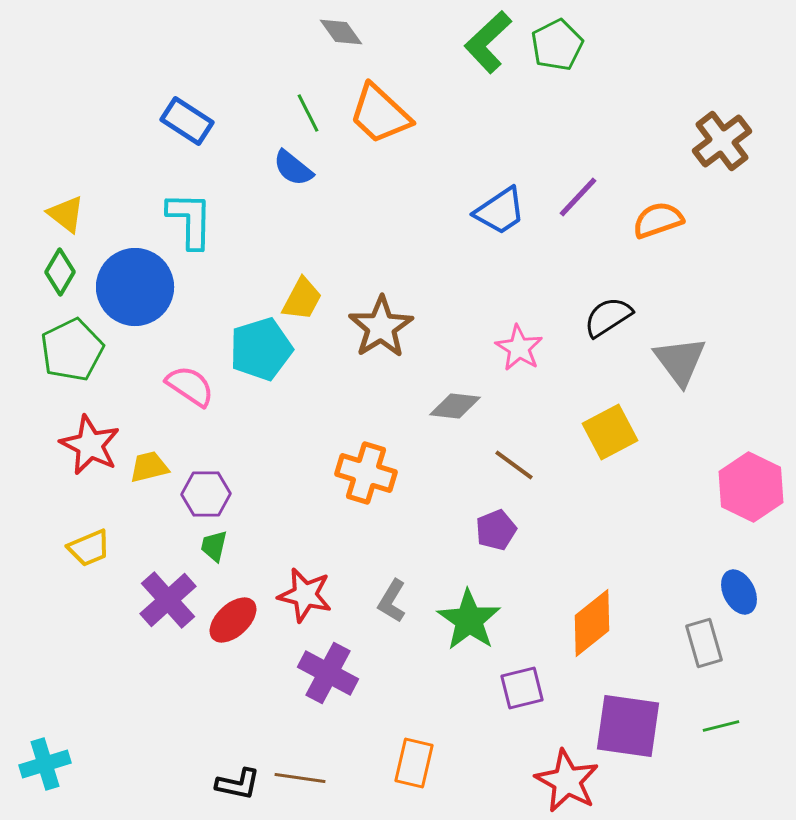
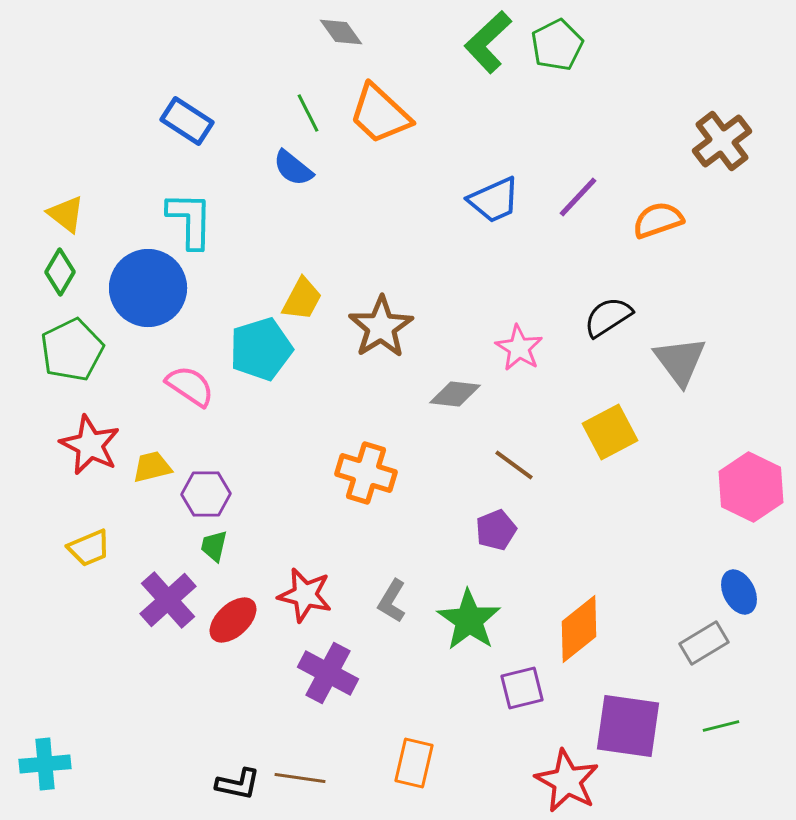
blue trapezoid at (500, 211): moved 6 px left, 11 px up; rotated 10 degrees clockwise
blue circle at (135, 287): moved 13 px right, 1 px down
gray diamond at (455, 406): moved 12 px up
yellow trapezoid at (149, 467): moved 3 px right
orange diamond at (592, 623): moved 13 px left, 6 px down
gray rectangle at (704, 643): rotated 75 degrees clockwise
cyan cross at (45, 764): rotated 12 degrees clockwise
